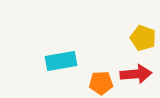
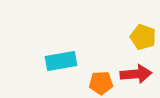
yellow pentagon: moved 1 px up
